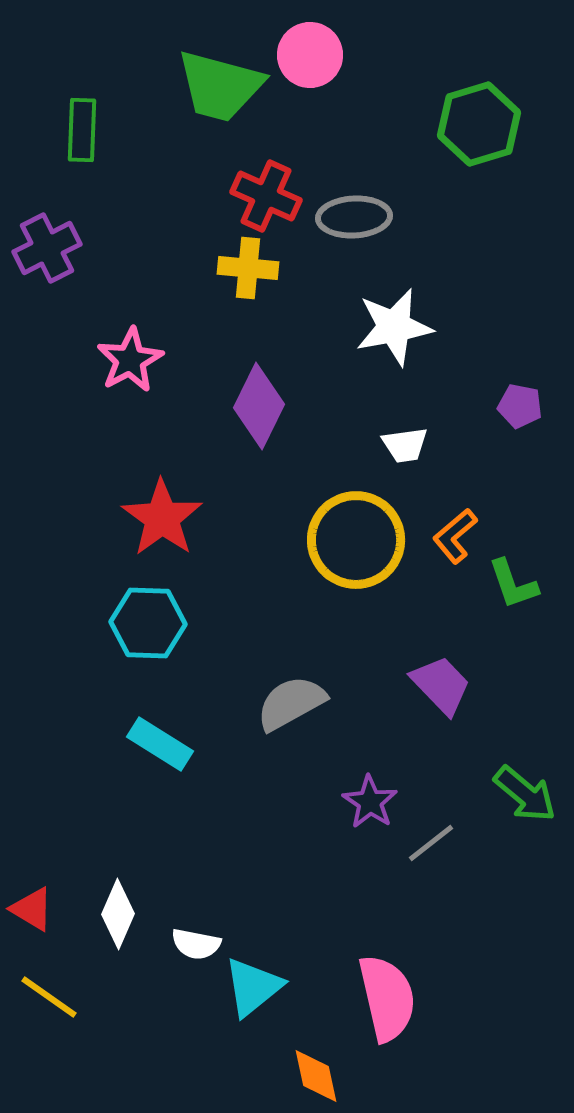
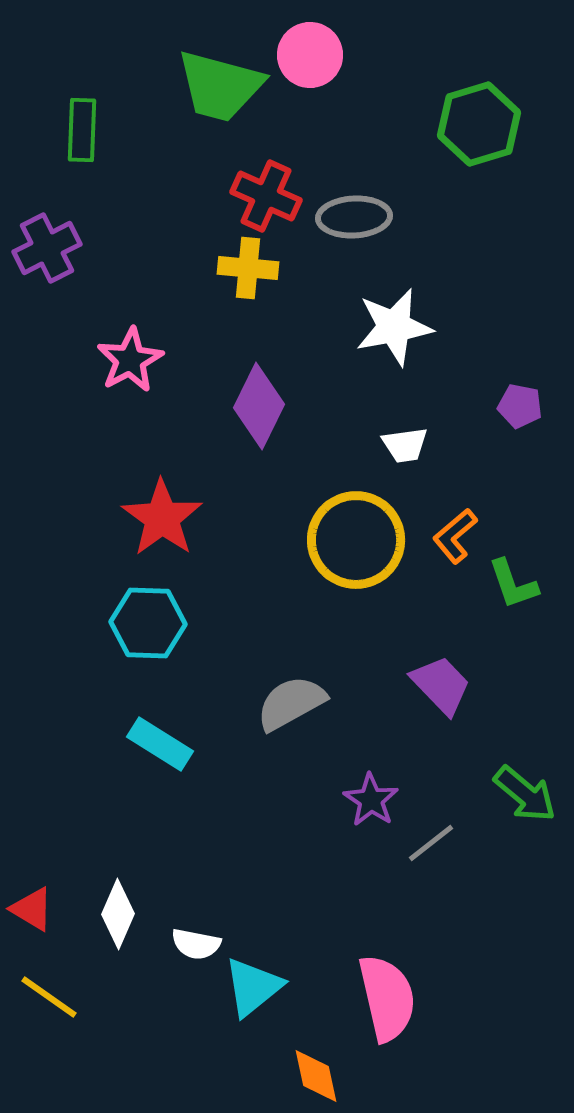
purple star: moved 1 px right, 2 px up
